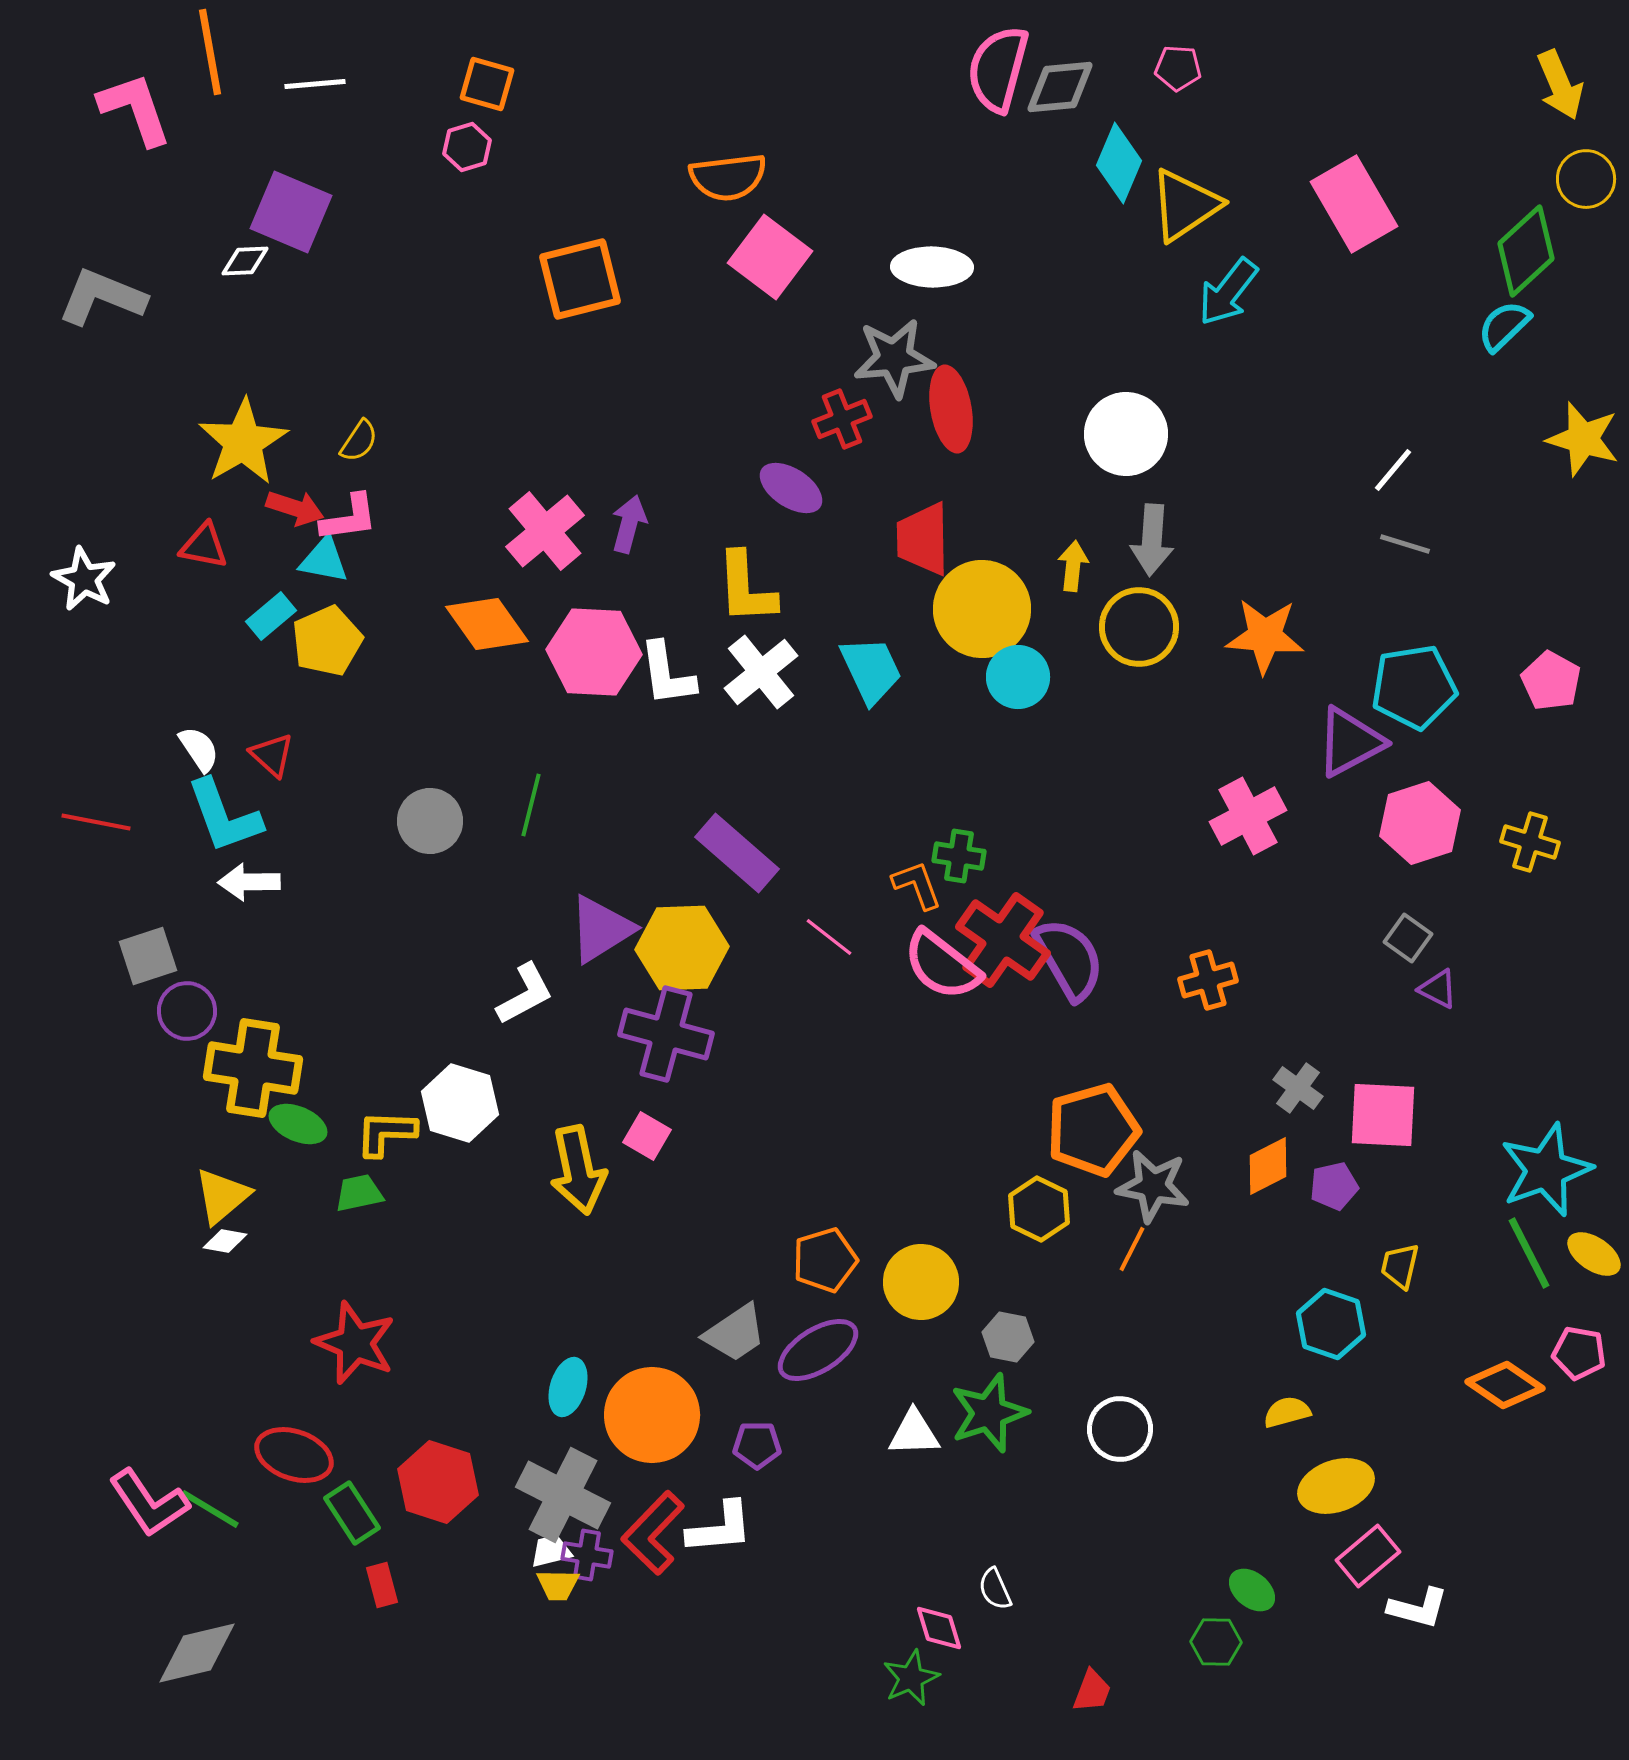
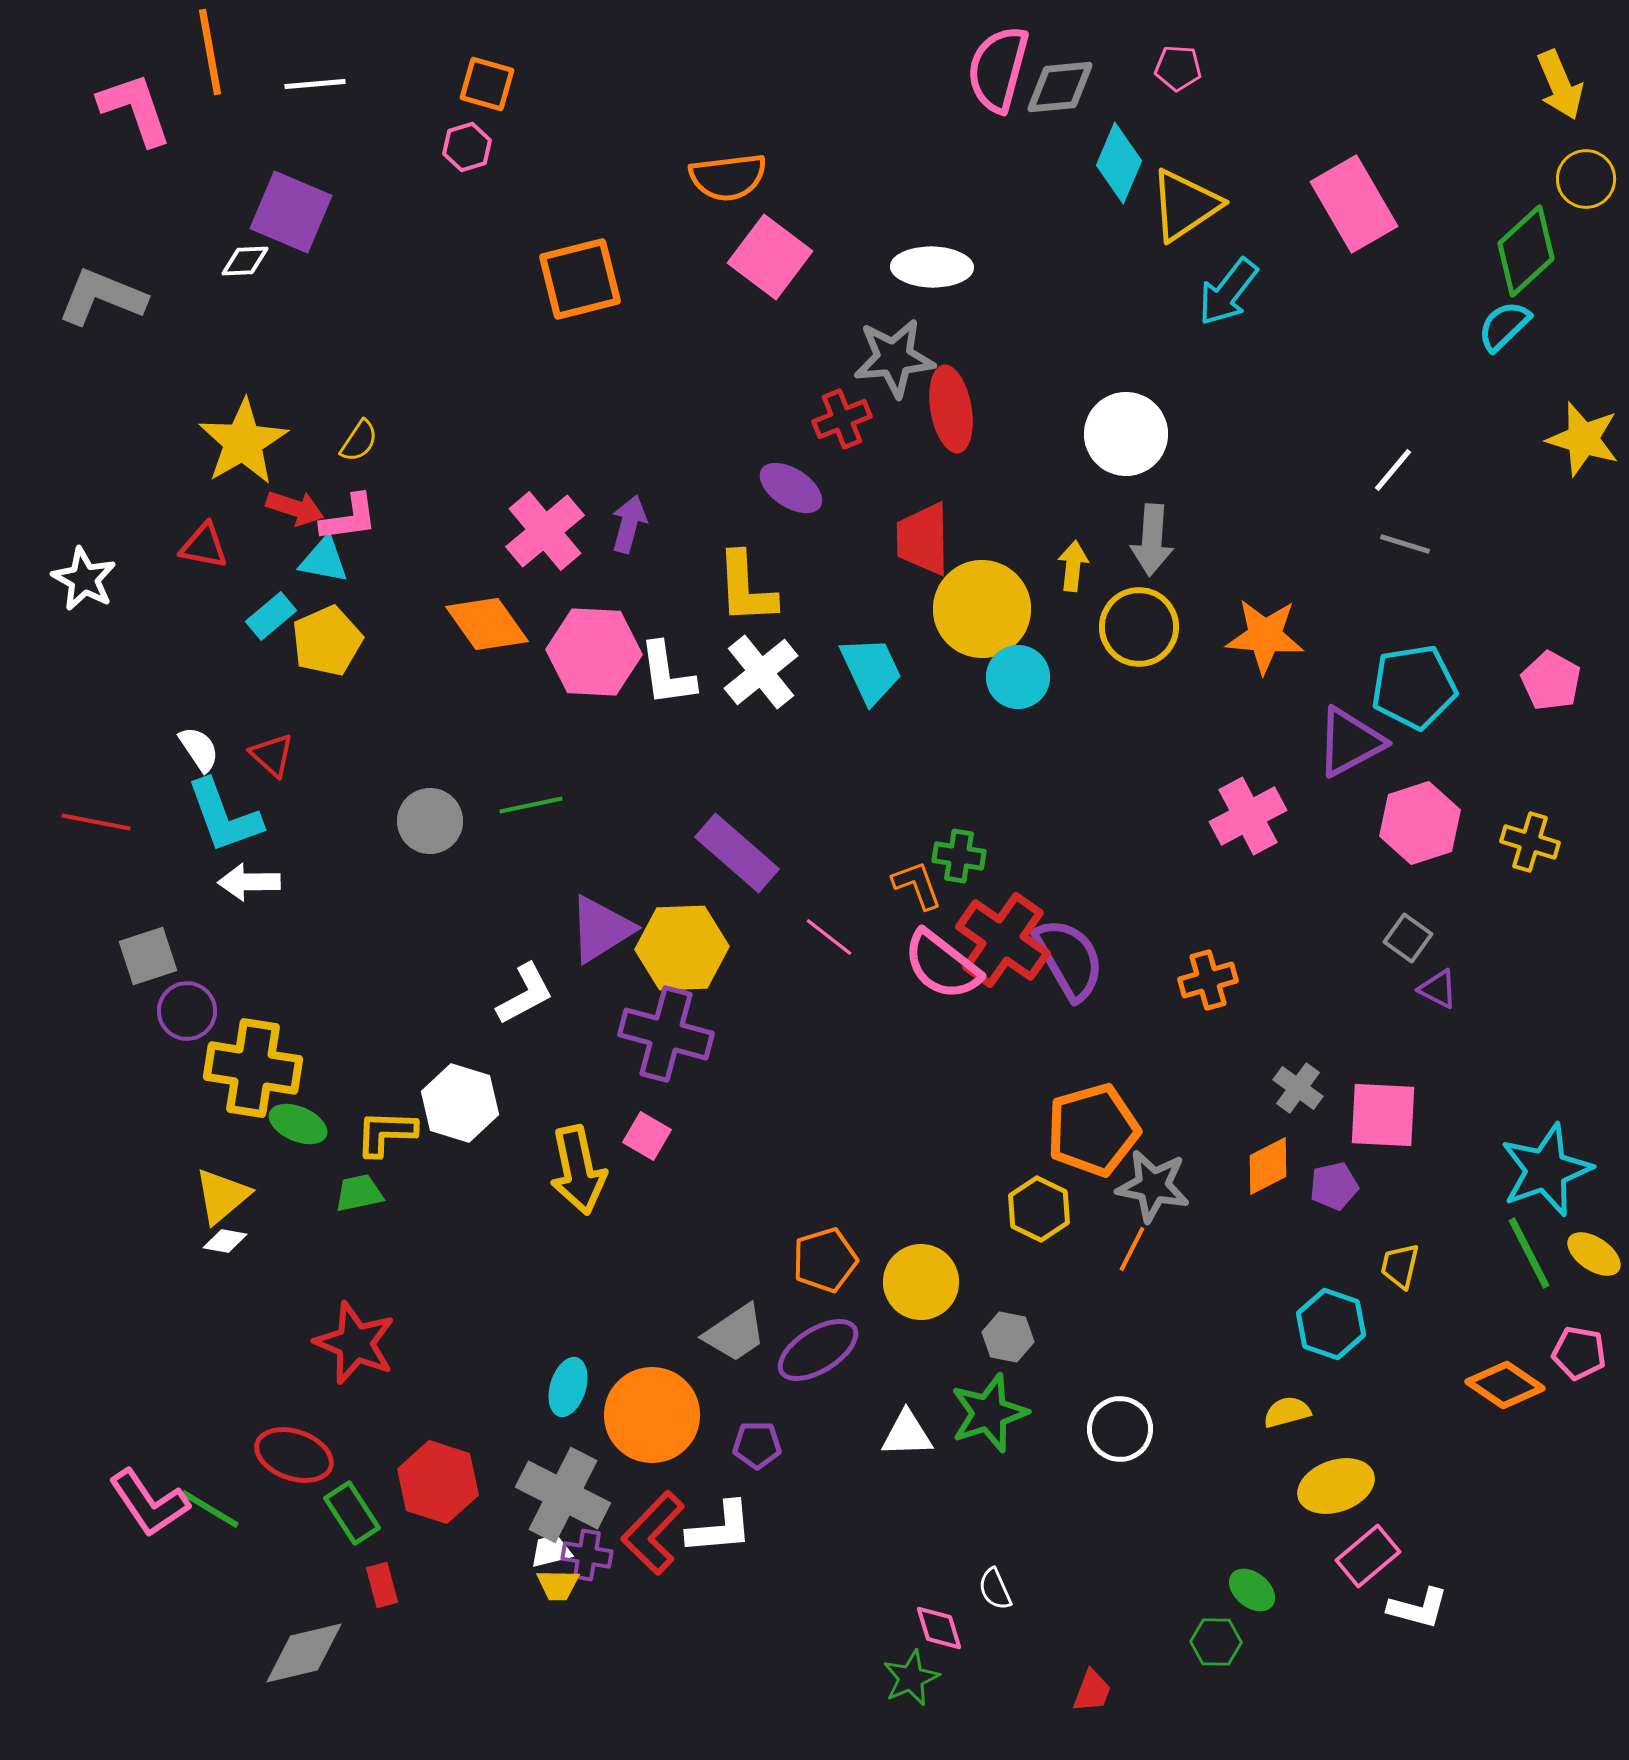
green line at (531, 805): rotated 64 degrees clockwise
white triangle at (914, 1433): moved 7 px left, 1 px down
gray diamond at (197, 1653): moved 107 px right
